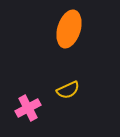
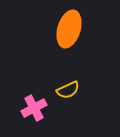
pink cross: moved 6 px right
